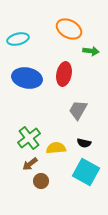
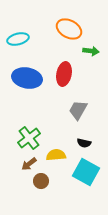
yellow semicircle: moved 7 px down
brown arrow: moved 1 px left
